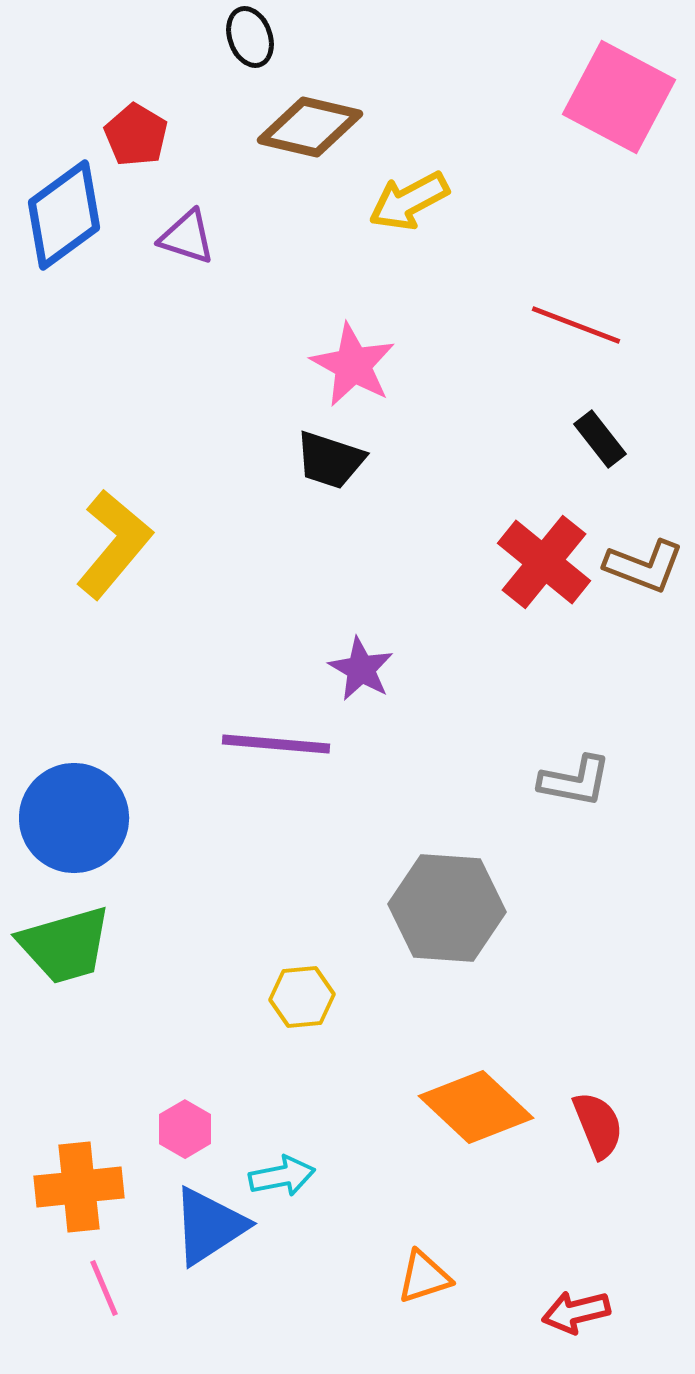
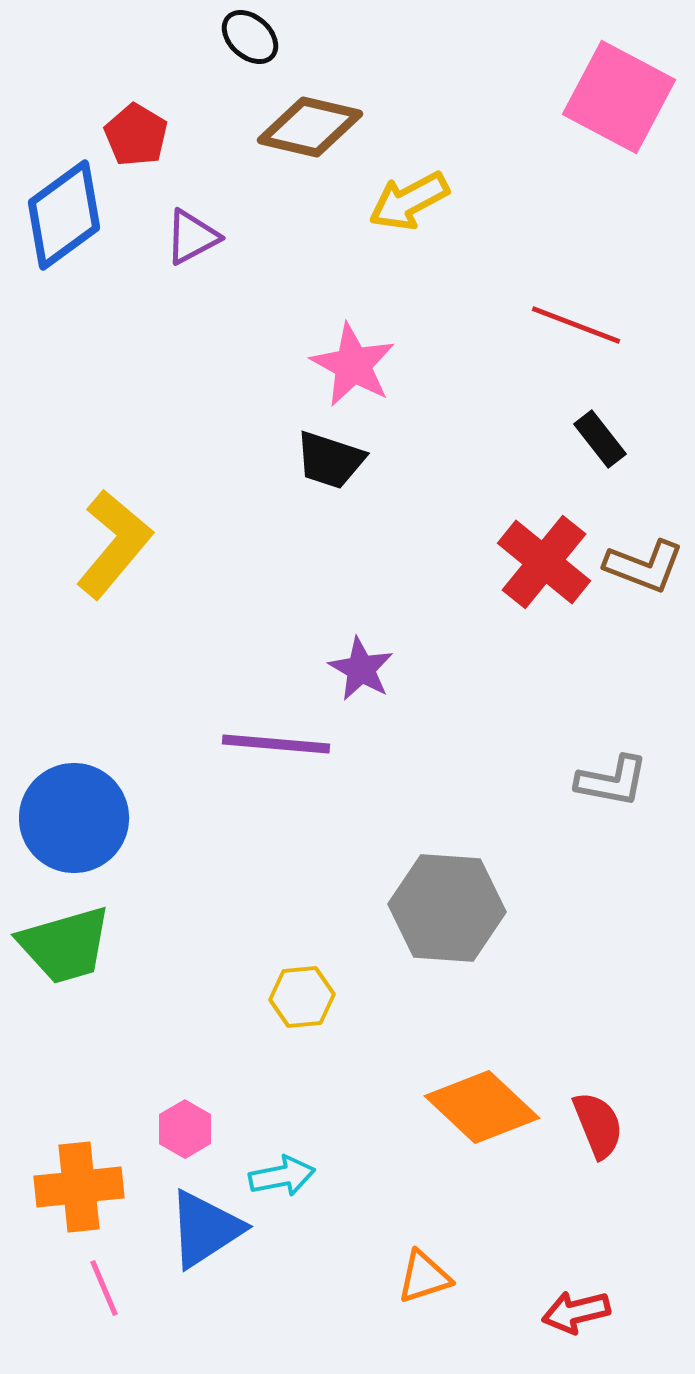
black ellipse: rotated 28 degrees counterclockwise
purple triangle: moved 5 px right; rotated 46 degrees counterclockwise
gray L-shape: moved 37 px right
orange diamond: moved 6 px right
blue triangle: moved 4 px left, 3 px down
